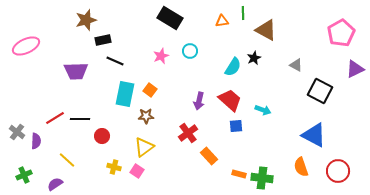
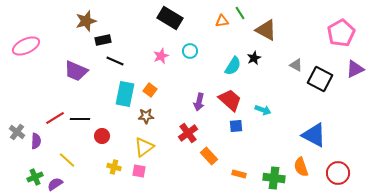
green line at (243, 13): moved 3 px left; rotated 32 degrees counterclockwise
brown star at (86, 20): moved 1 px down
cyan semicircle at (233, 67): moved 1 px up
purple trapezoid at (76, 71): rotated 25 degrees clockwise
black square at (320, 91): moved 12 px up
purple arrow at (199, 101): moved 1 px down
pink square at (137, 171): moved 2 px right; rotated 24 degrees counterclockwise
red circle at (338, 171): moved 2 px down
green cross at (24, 175): moved 11 px right, 2 px down
green cross at (262, 178): moved 12 px right
